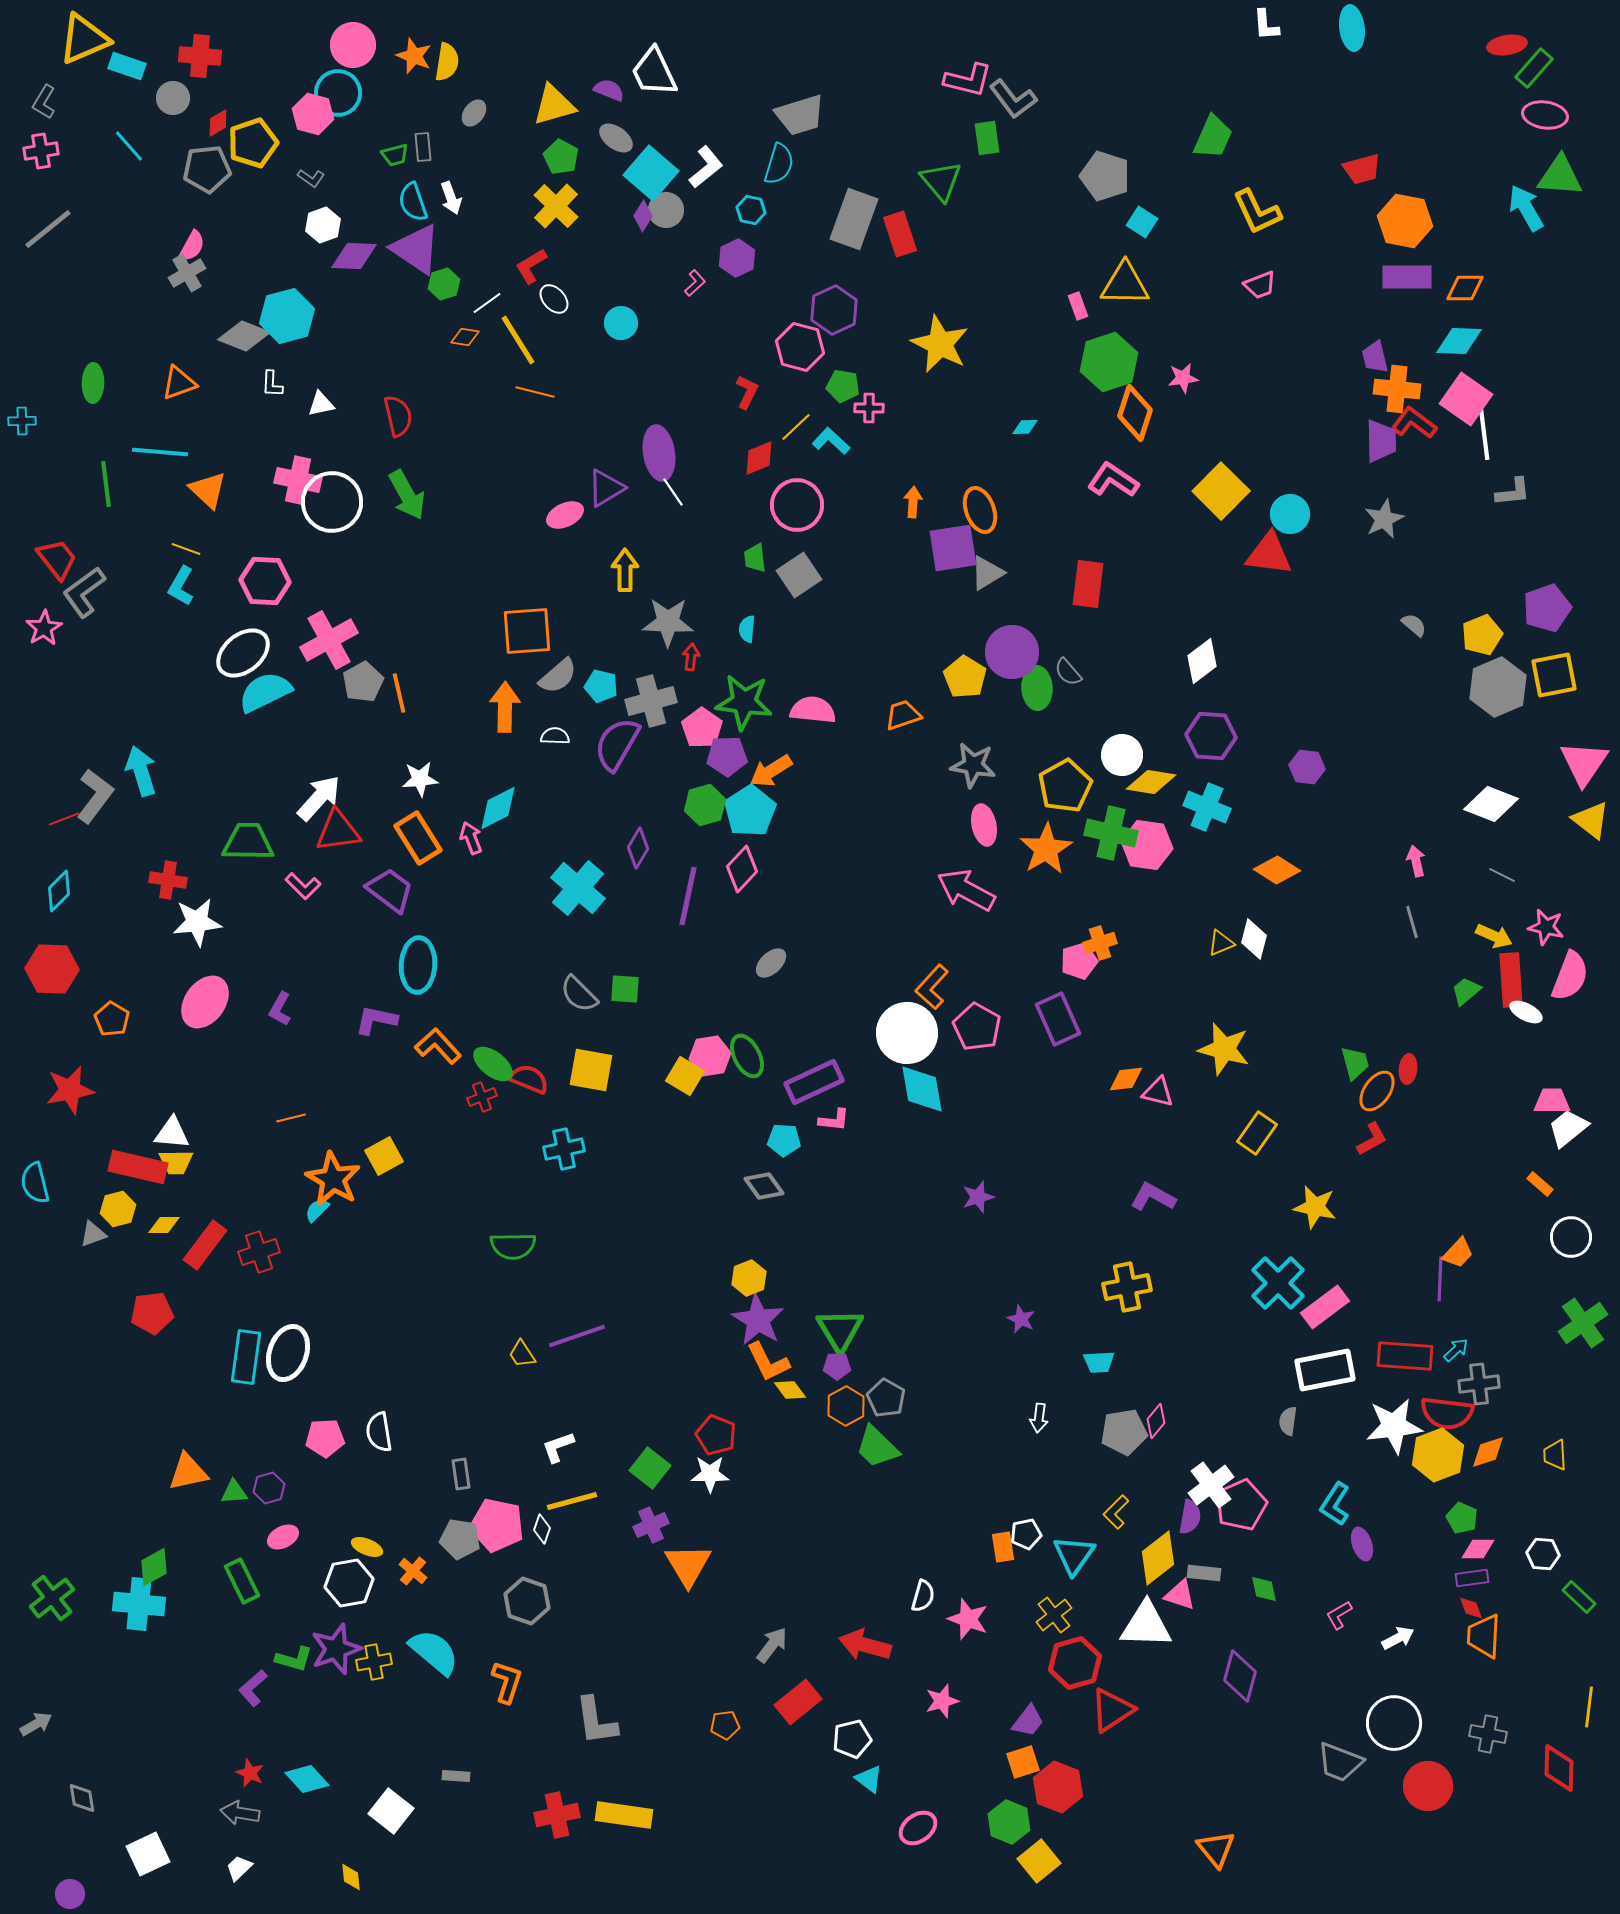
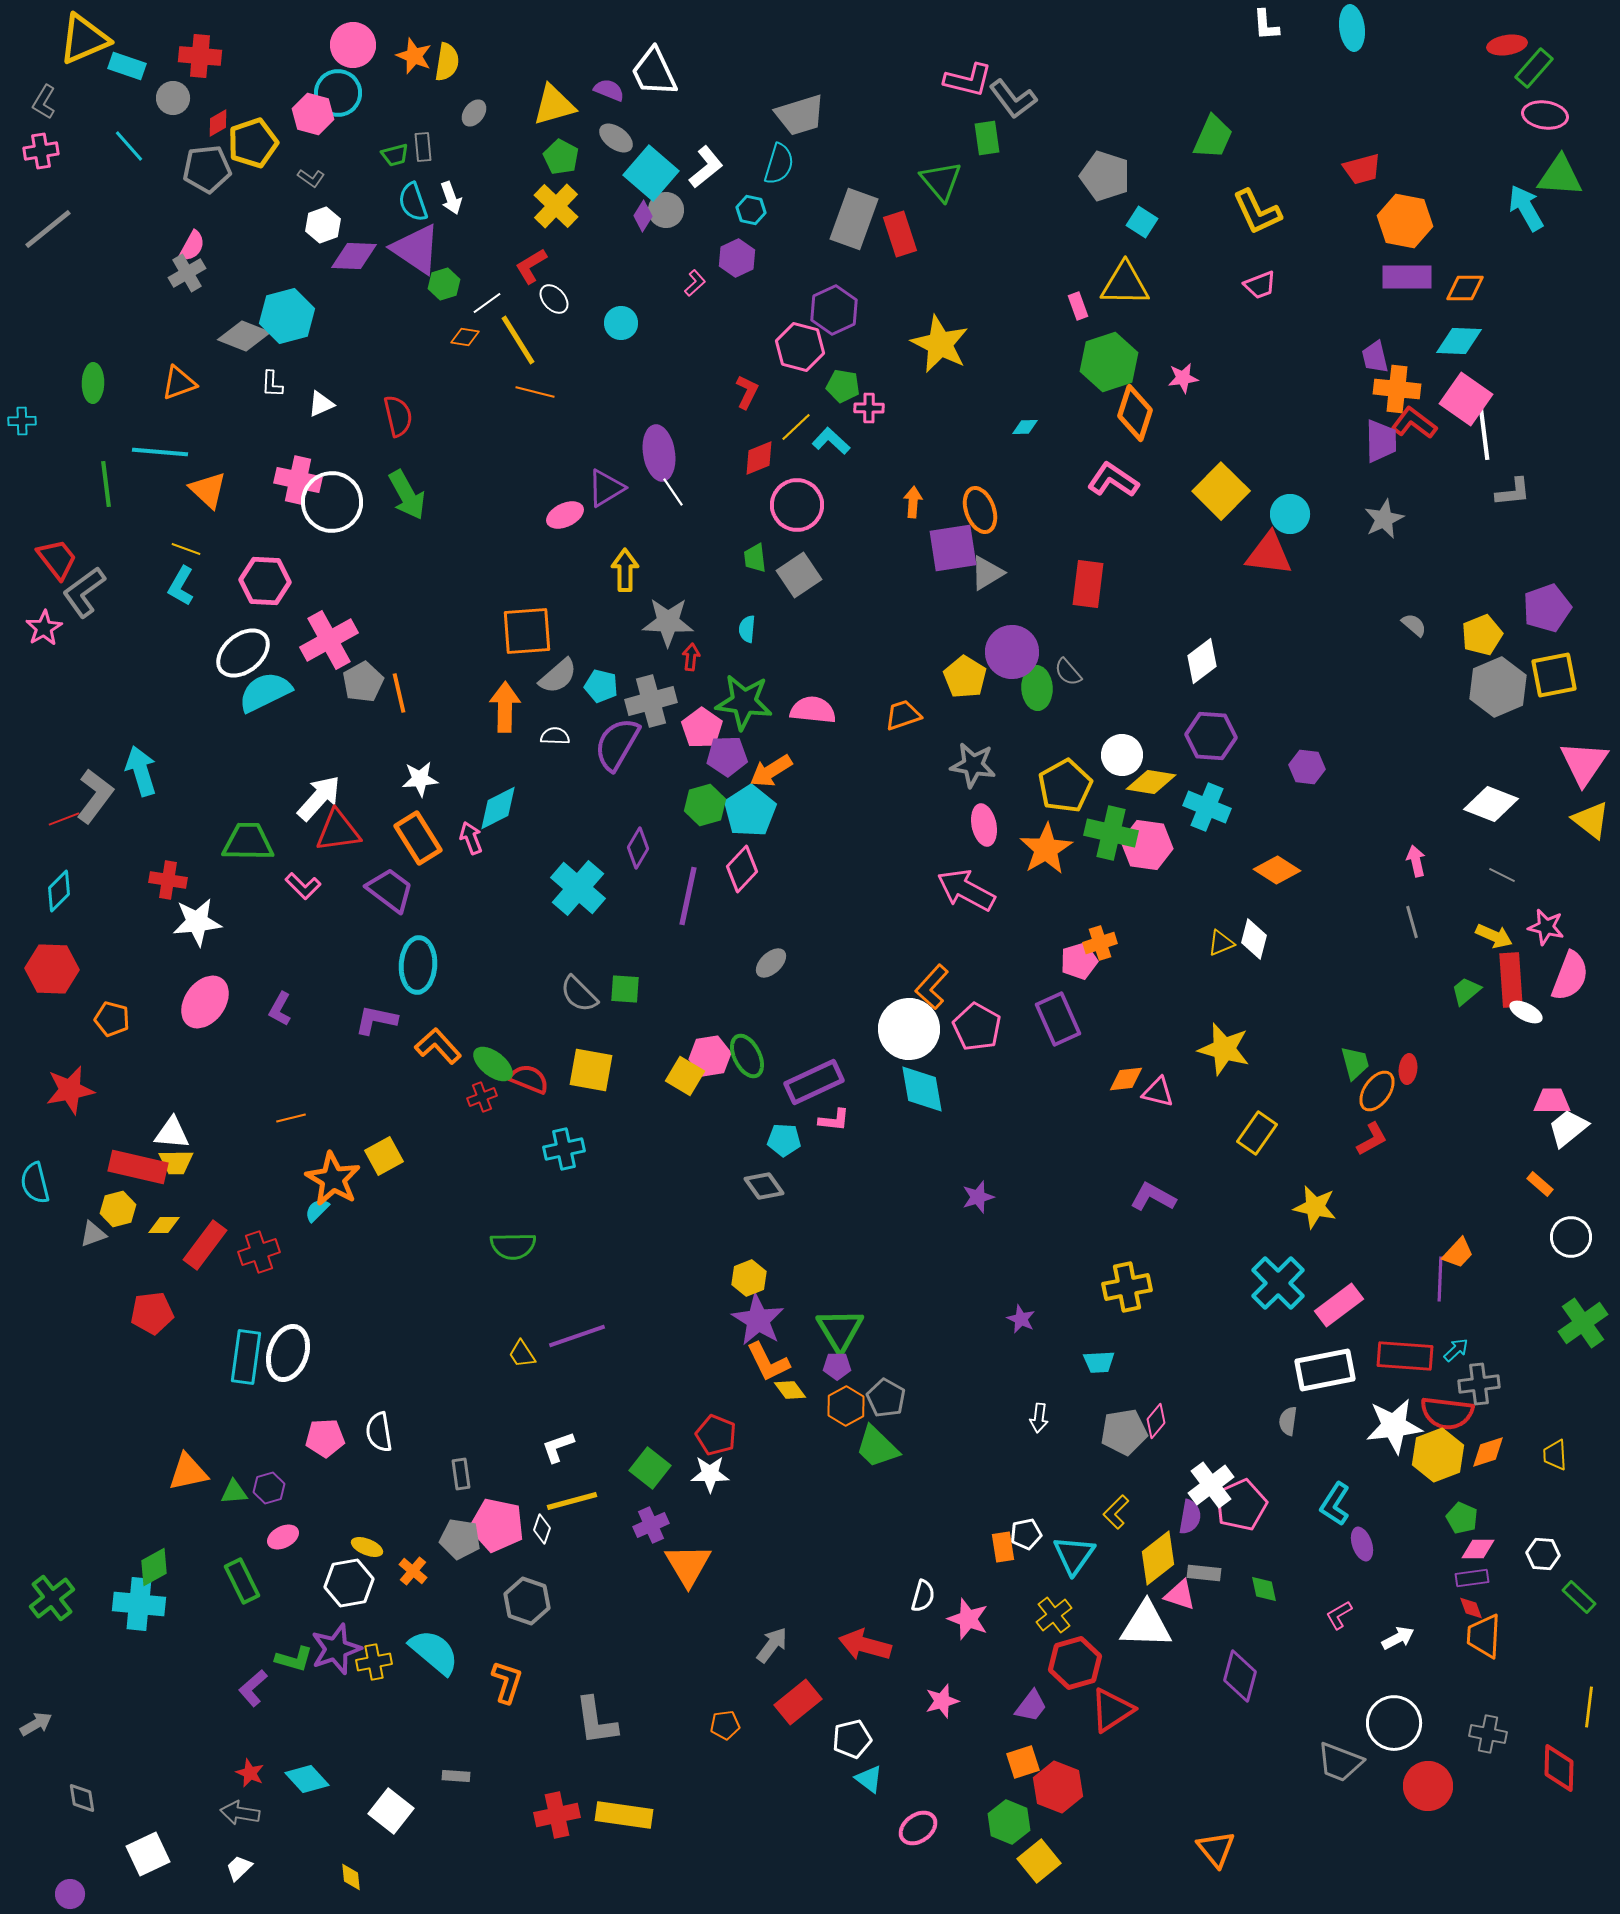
white triangle at (321, 404): rotated 12 degrees counterclockwise
orange pentagon at (112, 1019): rotated 16 degrees counterclockwise
white circle at (907, 1033): moved 2 px right, 4 px up
pink rectangle at (1325, 1307): moved 14 px right, 2 px up
purple trapezoid at (1028, 1721): moved 3 px right, 15 px up
